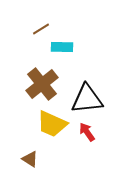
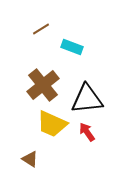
cyan rectangle: moved 10 px right; rotated 20 degrees clockwise
brown cross: moved 1 px right, 1 px down
